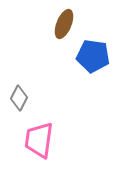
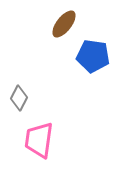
brown ellipse: rotated 16 degrees clockwise
